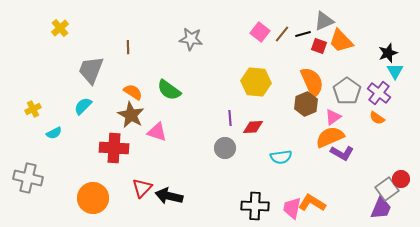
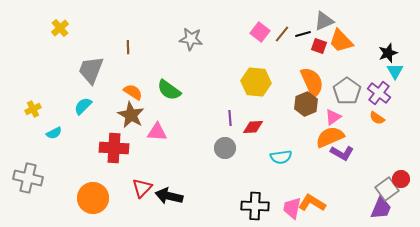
pink triangle at (157, 132): rotated 15 degrees counterclockwise
